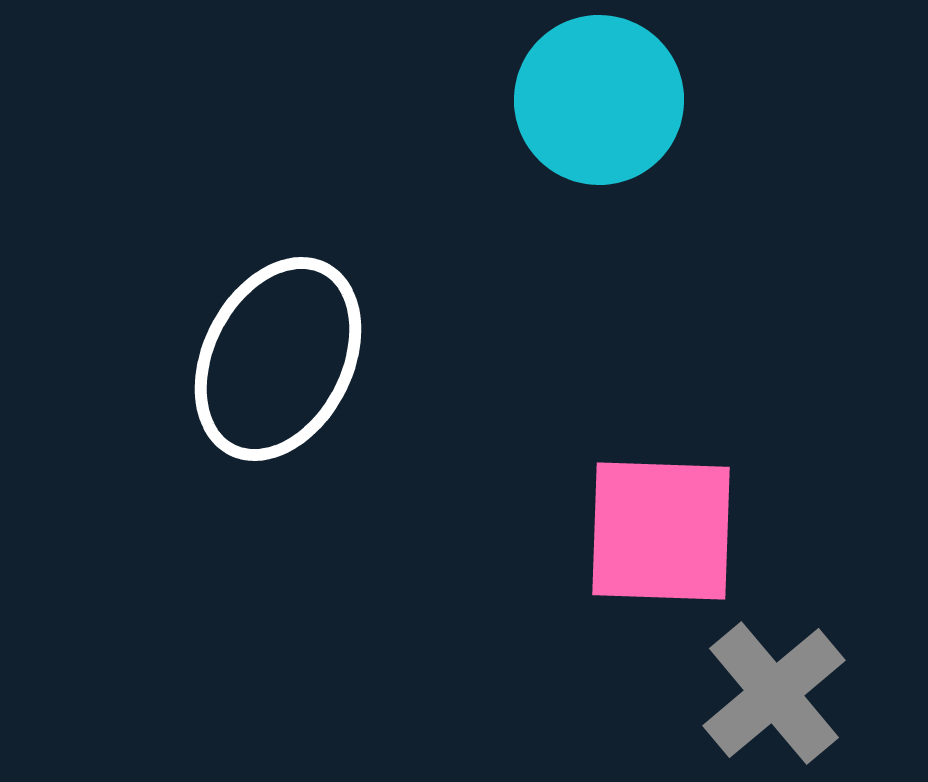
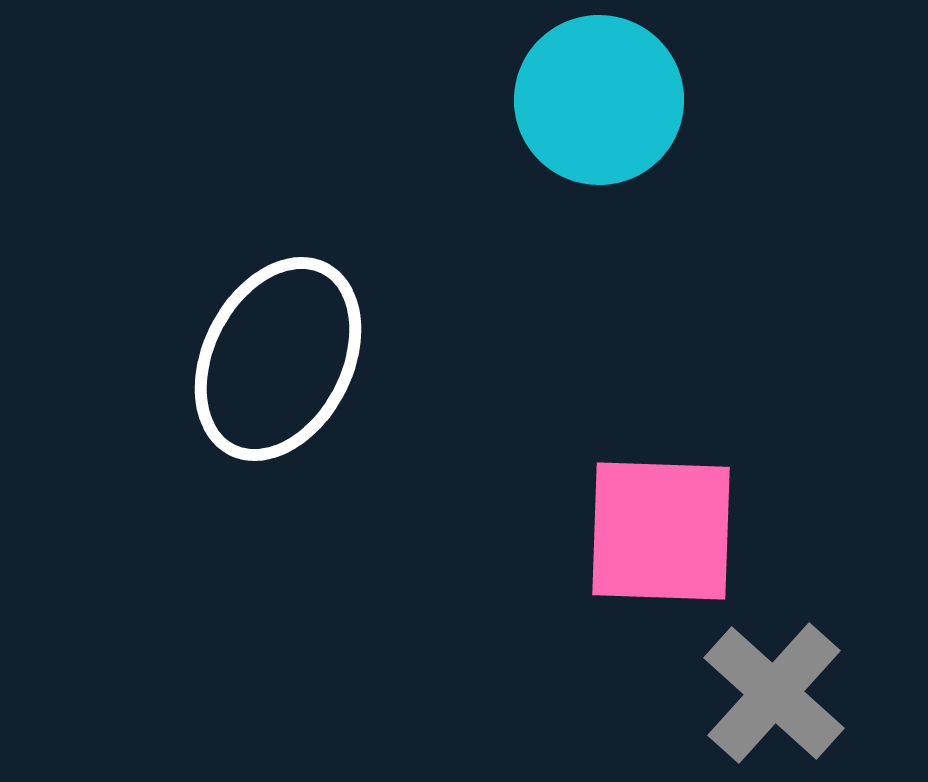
gray cross: rotated 8 degrees counterclockwise
